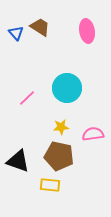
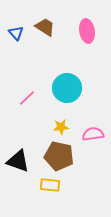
brown trapezoid: moved 5 px right
